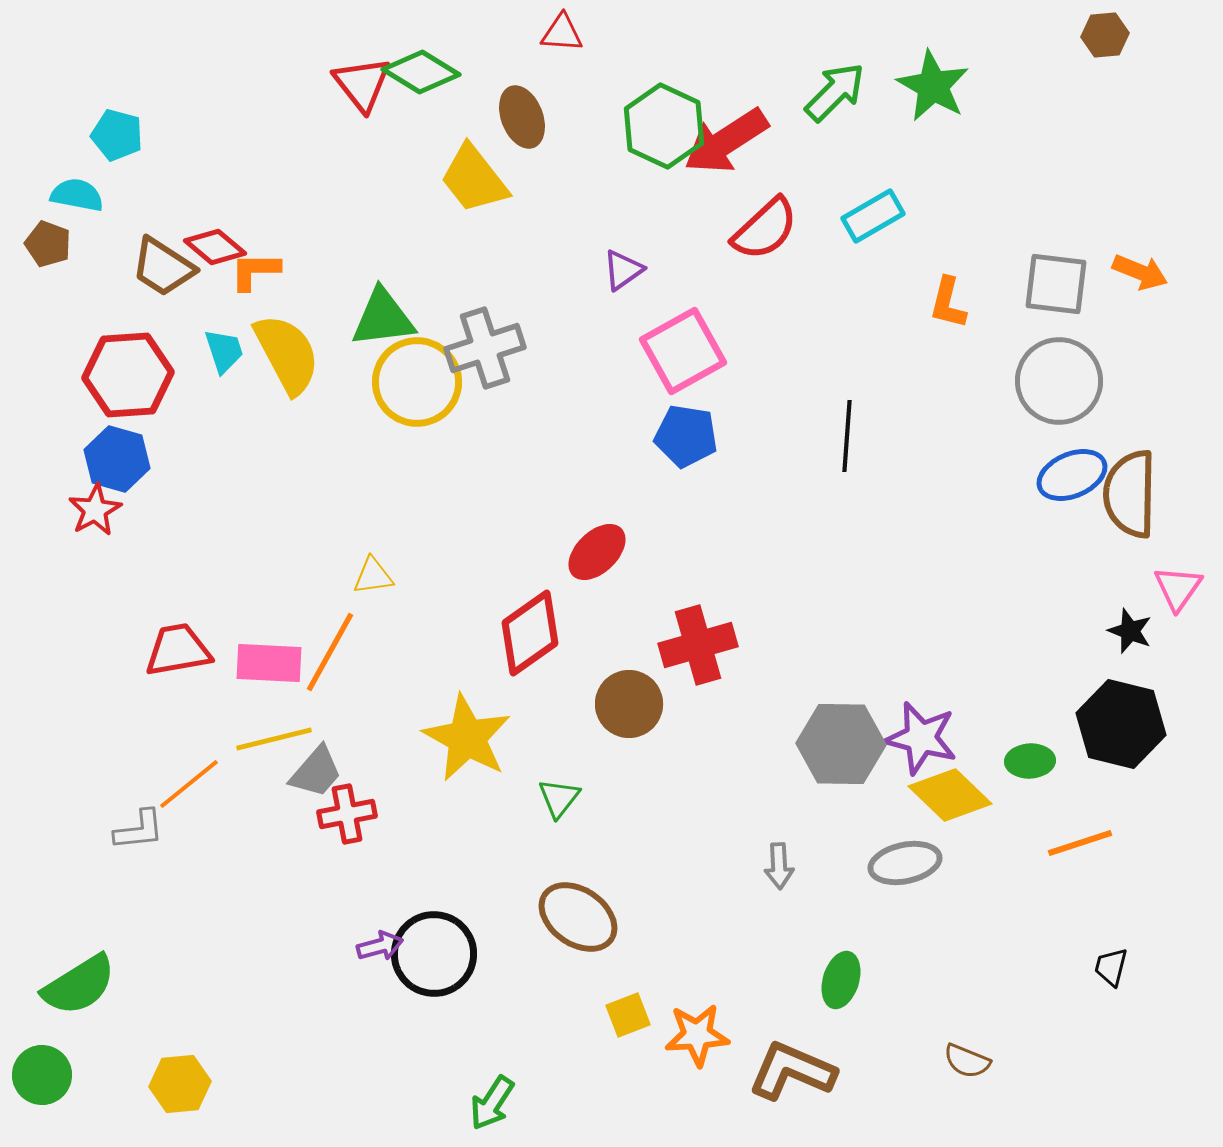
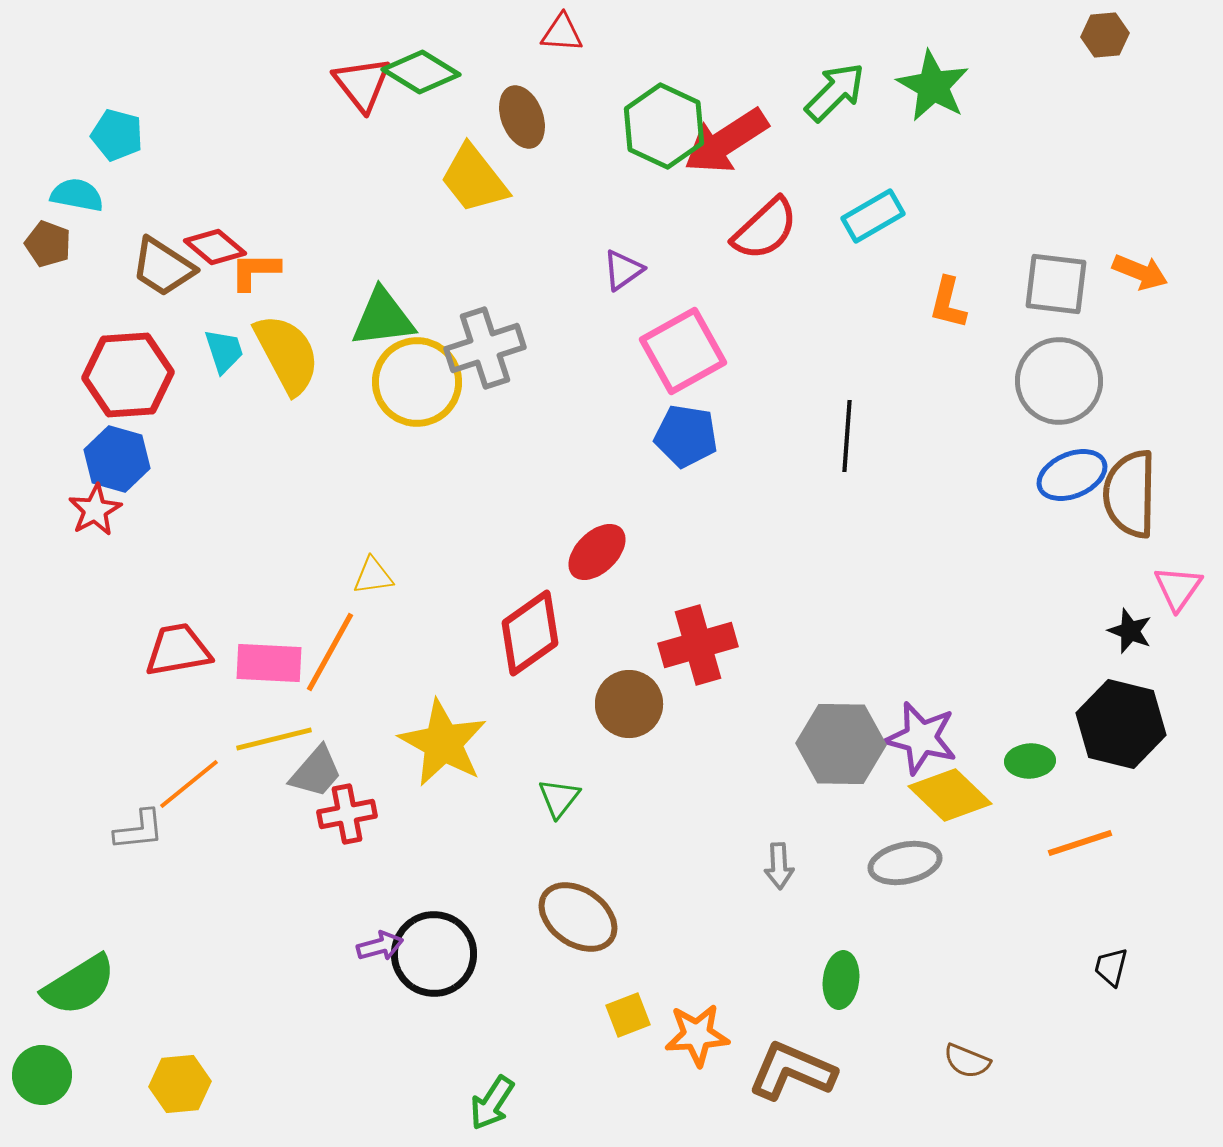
yellow star at (467, 738): moved 24 px left, 5 px down
green ellipse at (841, 980): rotated 10 degrees counterclockwise
